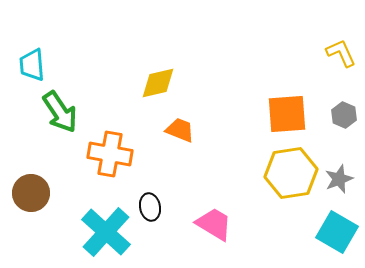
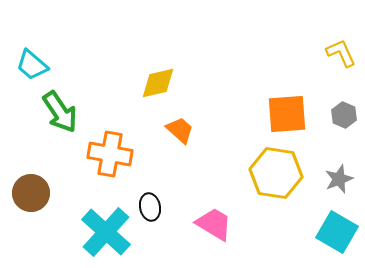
cyan trapezoid: rotated 44 degrees counterclockwise
orange trapezoid: rotated 20 degrees clockwise
yellow hexagon: moved 15 px left; rotated 18 degrees clockwise
